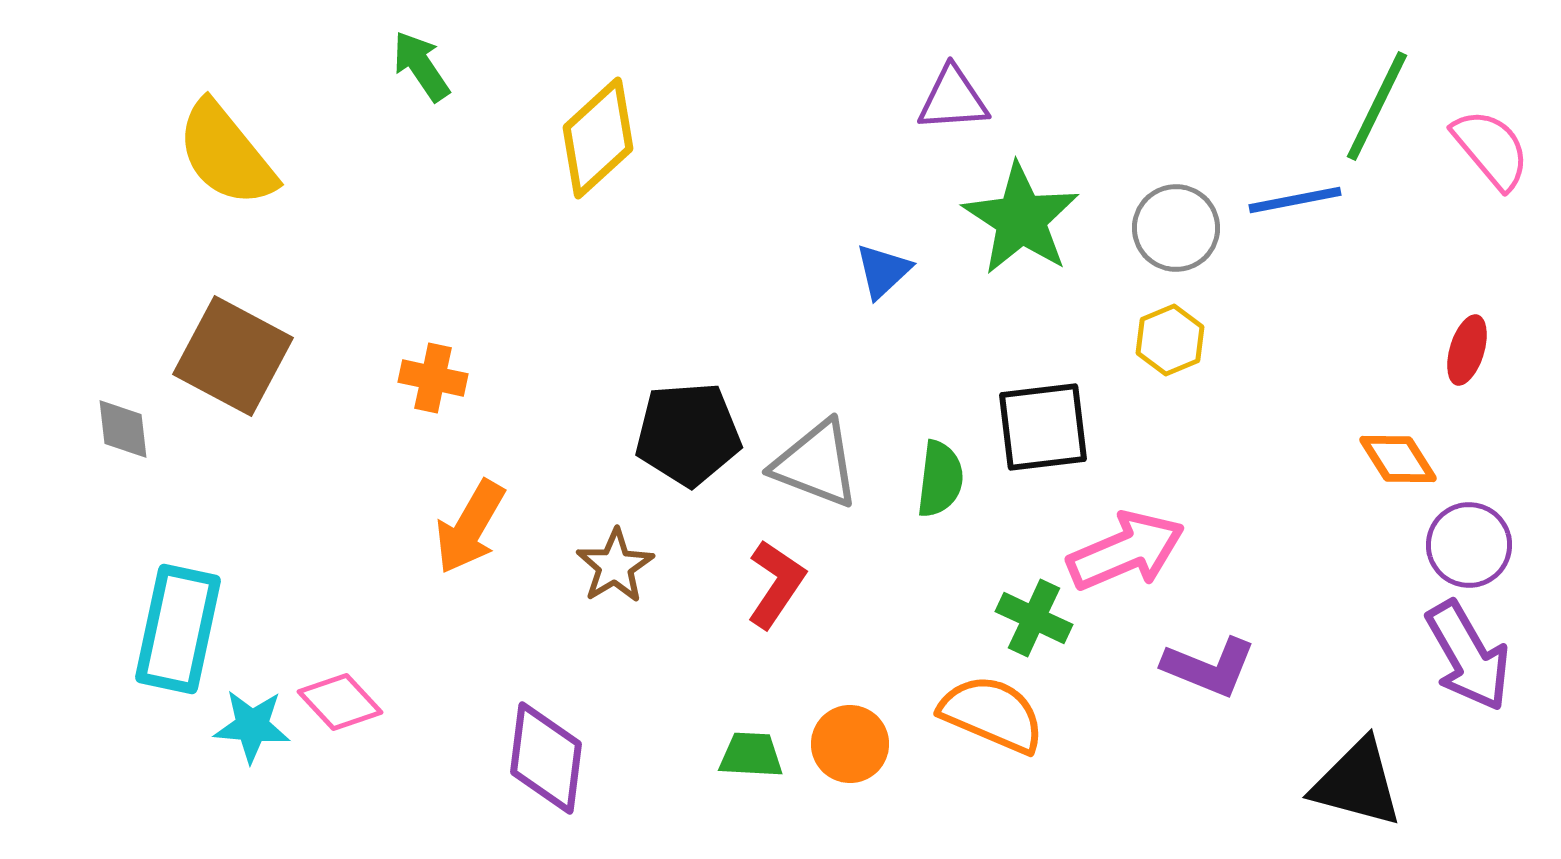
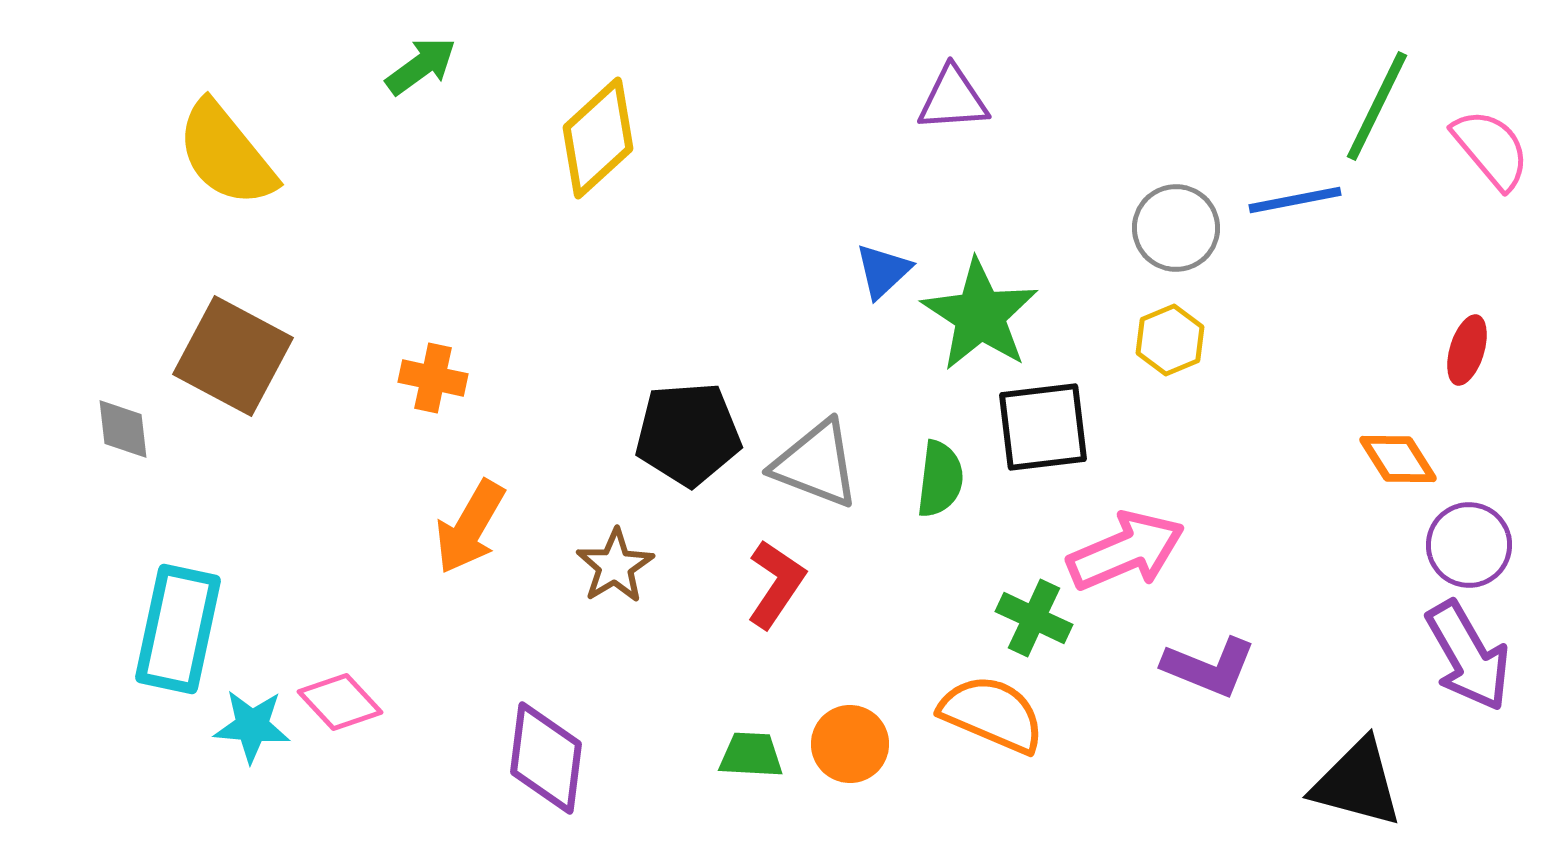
green arrow: rotated 88 degrees clockwise
green star: moved 41 px left, 96 px down
